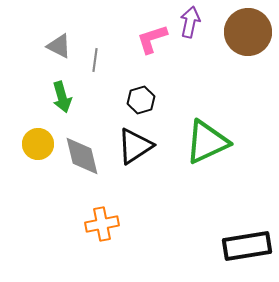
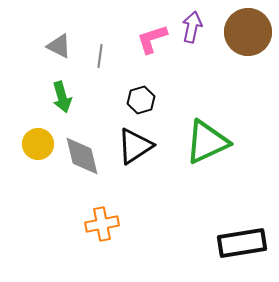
purple arrow: moved 2 px right, 5 px down
gray line: moved 5 px right, 4 px up
black rectangle: moved 5 px left, 3 px up
